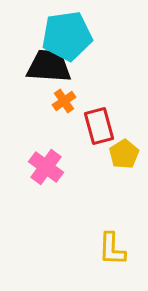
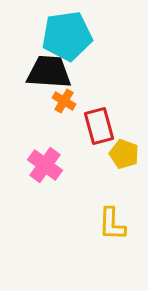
black trapezoid: moved 6 px down
orange cross: rotated 25 degrees counterclockwise
yellow pentagon: rotated 20 degrees counterclockwise
pink cross: moved 1 px left, 2 px up
yellow L-shape: moved 25 px up
